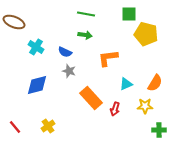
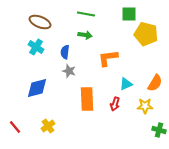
brown ellipse: moved 26 px right
blue semicircle: rotated 72 degrees clockwise
blue diamond: moved 3 px down
orange rectangle: moved 4 px left, 1 px down; rotated 40 degrees clockwise
red arrow: moved 5 px up
green cross: rotated 16 degrees clockwise
